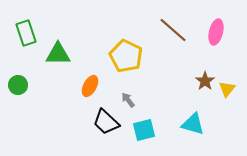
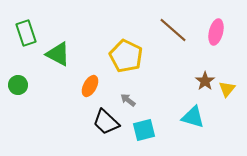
green triangle: rotated 28 degrees clockwise
gray arrow: rotated 14 degrees counterclockwise
cyan triangle: moved 7 px up
